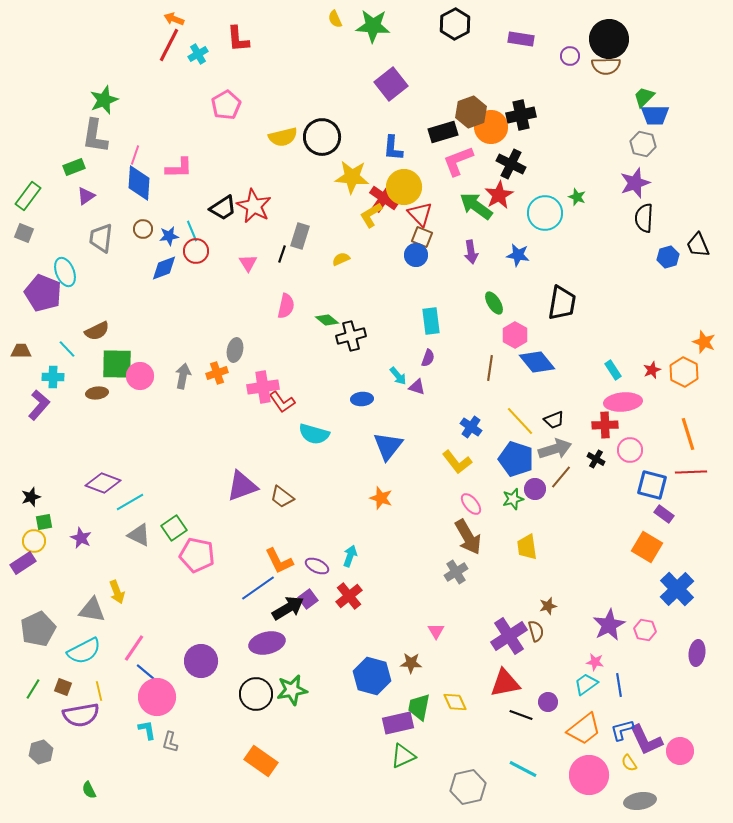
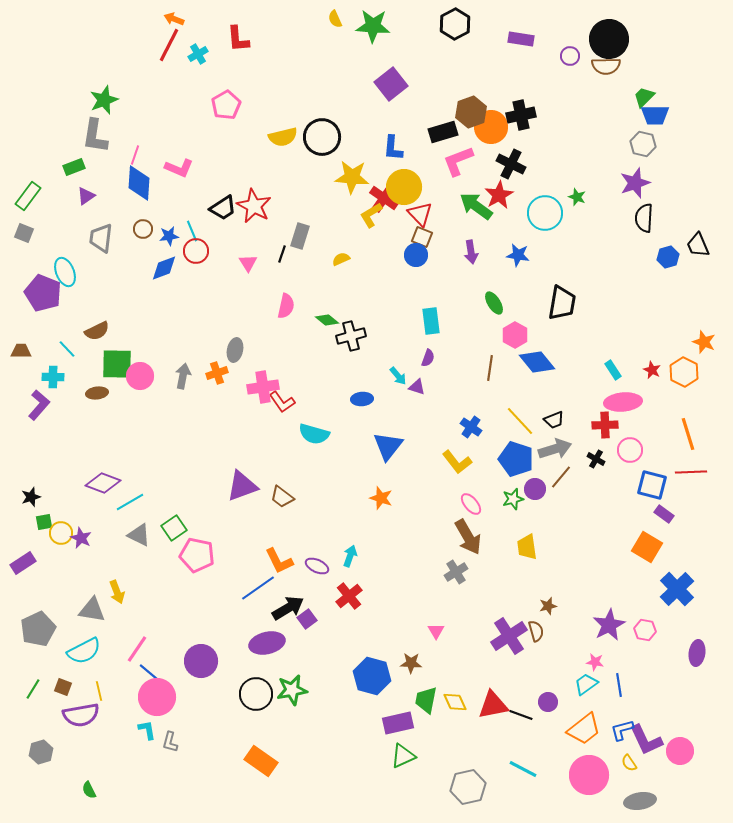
pink L-shape at (179, 168): rotated 24 degrees clockwise
red star at (652, 370): rotated 24 degrees counterclockwise
yellow circle at (34, 541): moved 27 px right, 8 px up
purple square at (308, 599): moved 1 px left, 20 px down
pink line at (134, 648): moved 3 px right, 1 px down
blue line at (148, 674): moved 3 px right
red triangle at (505, 683): moved 12 px left, 22 px down
green trapezoid at (419, 707): moved 7 px right, 7 px up
